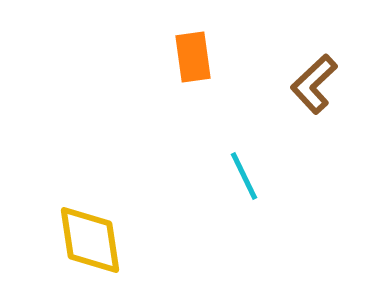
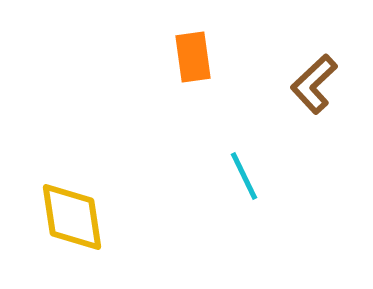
yellow diamond: moved 18 px left, 23 px up
